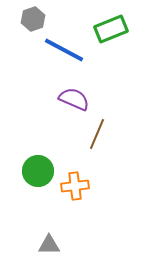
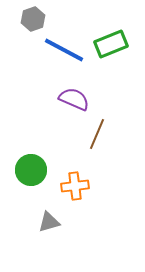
green rectangle: moved 15 px down
green circle: moved 7 px left, 1 px up
gray triangle: moved 23 px up; rotated 15 degrees counterclockwise
